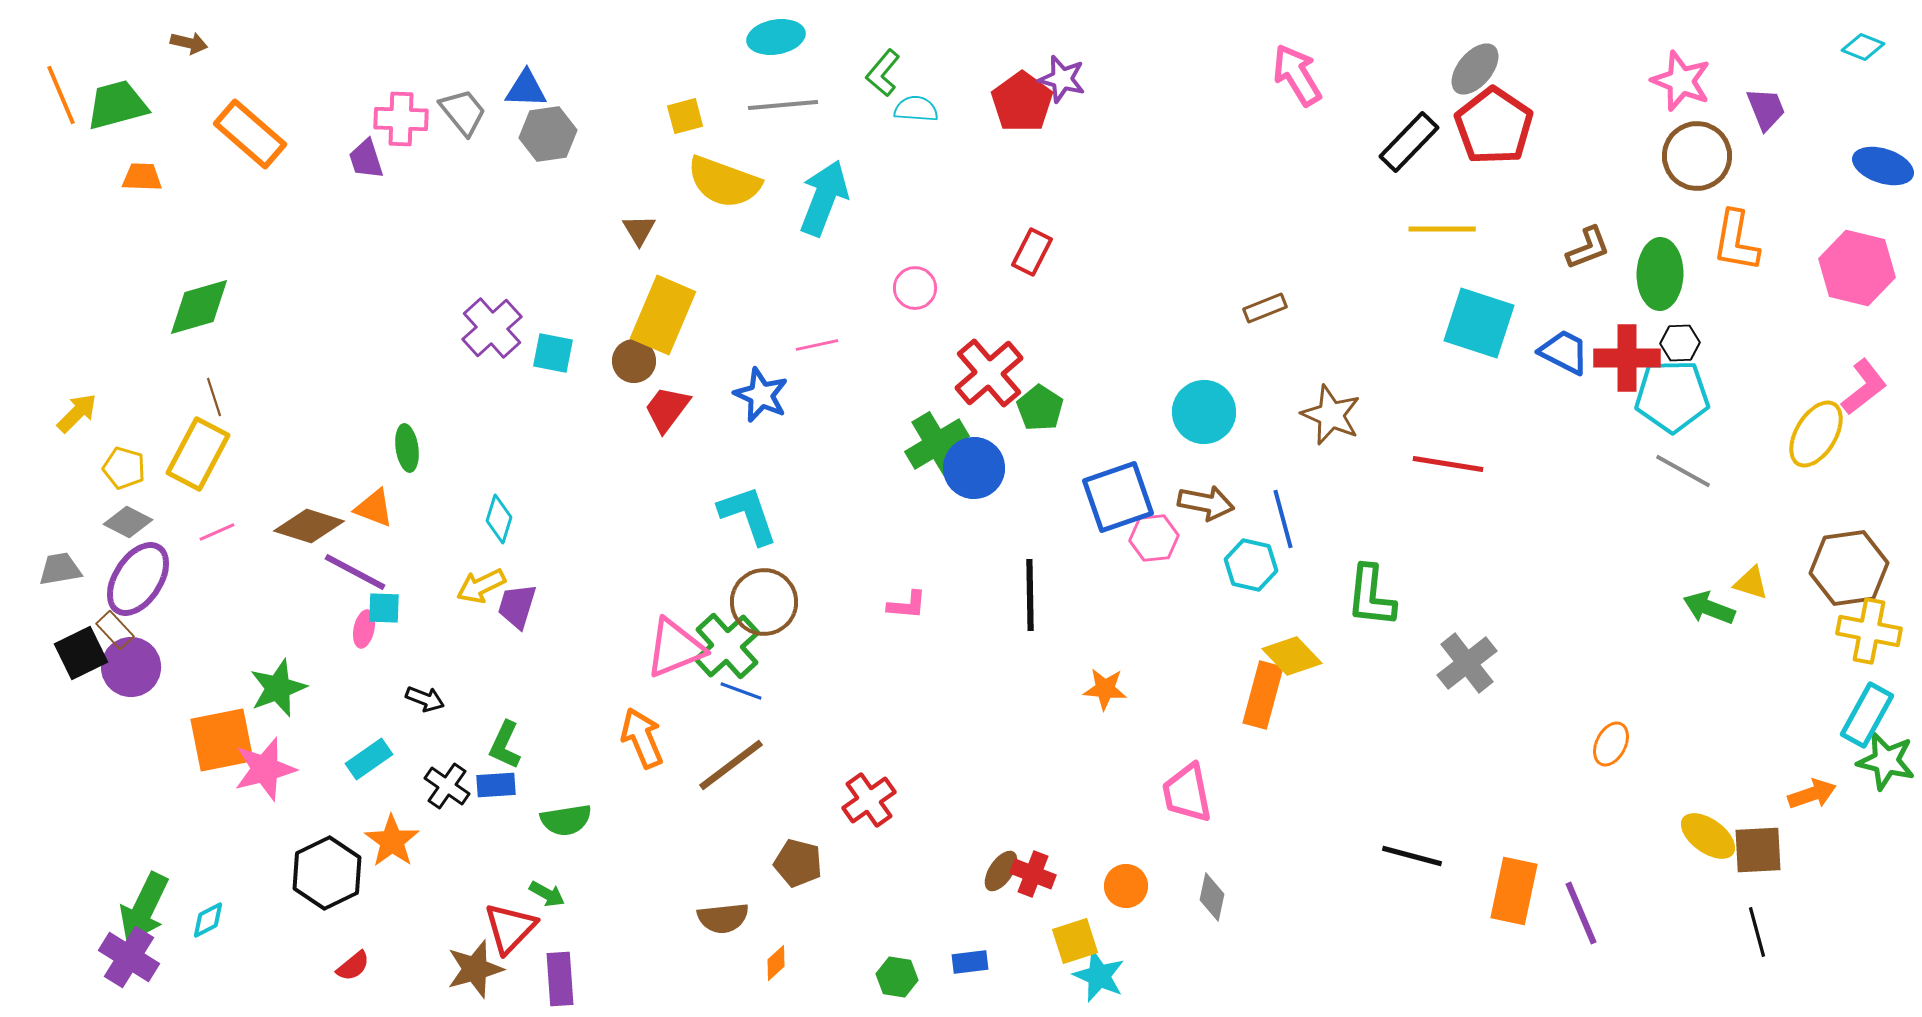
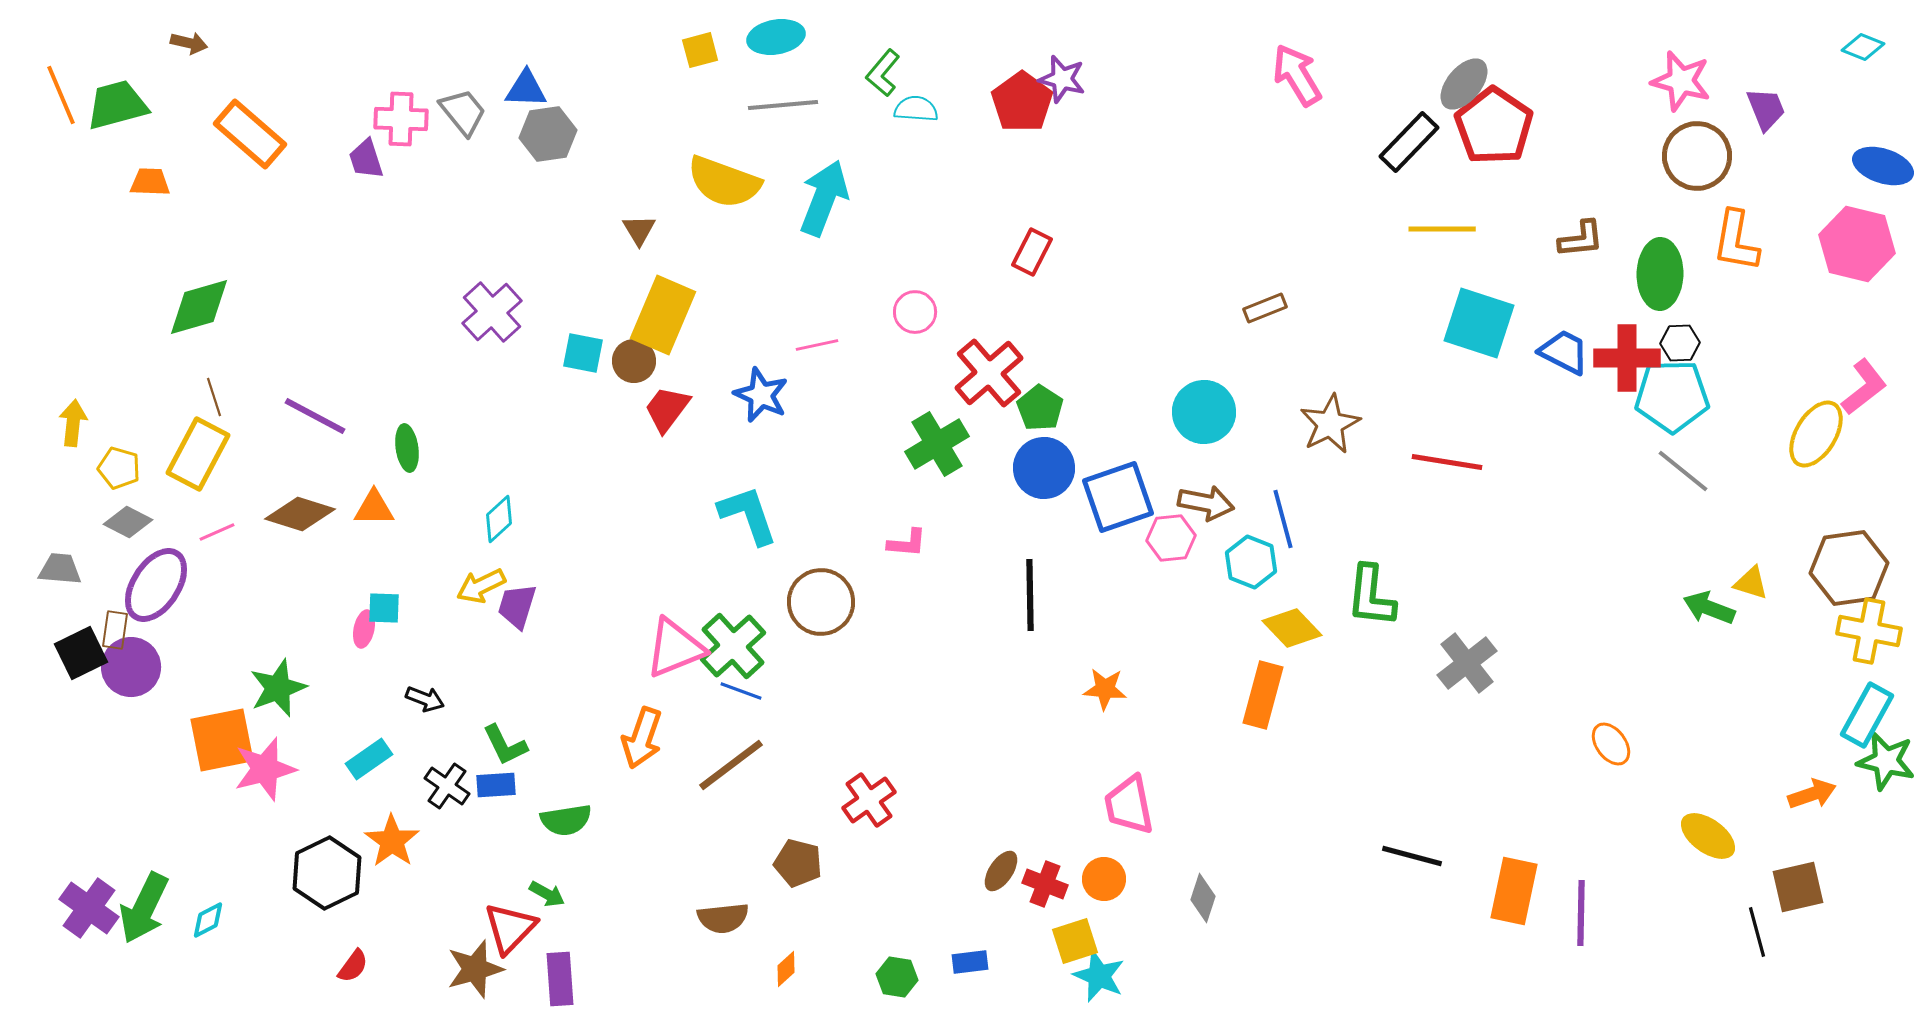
gray ellipse at (1475, 69): moved 11 px left, 15 px down
pink star at (1681, 81): rotated 6 degrees counterclockwise
yellow square at (685, 116): moved 15 px right, 66 px up
orange trapezoid at (142, 177): moved 8 px right, 5 px down
brown L-shape at (1588, 248): moved 7 px left, 9 px up; rotated 15 degrees clockwise
pink hexagon at (1857, 268): moved 24 px up
pink circle at (915, 288): moved 24 px down
purple cross at (492, 328): moved 16 px up
cyan square at (553, 353): moved 30 px right
yellow arrow at (77, 413): moved 4 px left, 10 px down; rotated 39 degrees counterclockwise
brown star at (1331, 415): moved 1 px left, 9 px down; rotated 22 degrees clockwise
red line at (1448, 464): moved 1 px left, 2 px up
yellow pentagon at (124, 468): moved 5 px left
blue circle at (974, 468): moved 70 px right
gray line at (1683, 471): rotated 10 degrees clockwise
orange triangle at (374, 508): rotated 21 degrees counterclockwise
cyan diamond at (499, 519): rotated 30 degrees clockwise
brown diamond at (309, 526): moved 9 px left, 12 px up
pink hexagon at (1154, 538): moved 17 px right
cyan hexagon at (1251, 565): moved 3 px up; rotated 9 degrees clockwise
gray trapezoid at (60, 569): rotated 15 degrees clockwise
purple line at (355, 572): moved 40 px left, 156 px up
purple ellipse at (138, 579): moved 18 px right, 6 px down
brown circle at (764, 602): moved 57 px right
pink L-shape at (907, 605): moved 62 px up
brown rectangle at (115, 630): rotated 51 degrees clockwise
green cross at (727, 646): moved 6 px right
yellow diamond at (1292, 656): moved 28 px up
orange arrow at (642, 738): rotated 138 degrees counterclockwise
orange ellipse at (1611, 744): rotated 63 degrees counterclockwise
green L-shape at (505, 745): rotated 51 degrees counterclockwise
pink trapezoid at (1187, 793): moved 58 px left, 12 px down
brown square at (1758, 850): moved 40 px right, 37 px down; rotated 10 degrees counterclockwise
red cross at (1033, 874): moved 12 px right, 10 px down
orange circle at (1126, 886): moved 22 px left, 7 px up
gray diamond at (1212, 897): moved 9 px left, 1 px down; rotated 6 degrees clockwise
purple line at (1581, 913): rotated 24 degrees clockwise
purple cross at (129, 957): moved 40 px left, 49 px up; rotated 4 degrees clockwise
orange diamond at (776, 963): moved 10 px right, 6 px down
red semicircle at (353, 966): rotated 15 degrees counterclockwise
